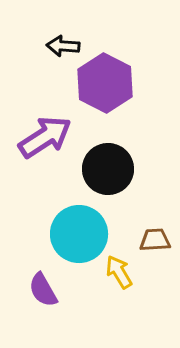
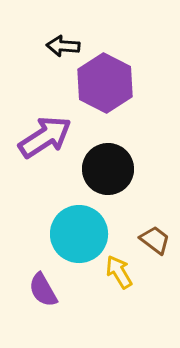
brown trapezoid: rotated 40 degrees clockwise
